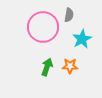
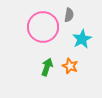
orange star: rotated 21 degrees clockwise
